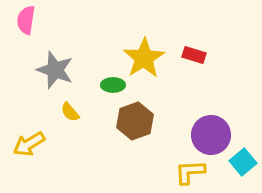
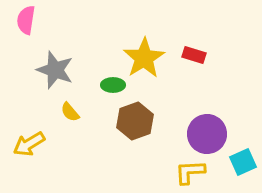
purple circle: moved 4 px left, 1 px up
cyan square: rotated 16 degrees clockwise
